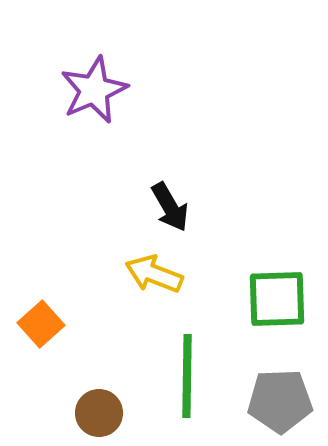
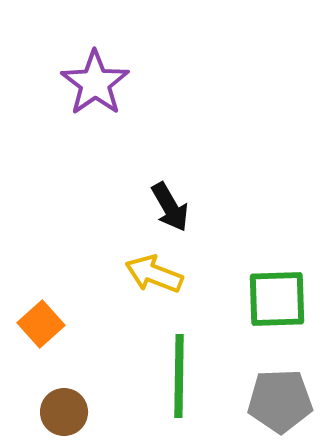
purple star: moved 1 px right, 7 px up; rotated 12 degrees counterclockwise
green line: moved 8 px left
brown circle: moved 35 px left, 1 px up
